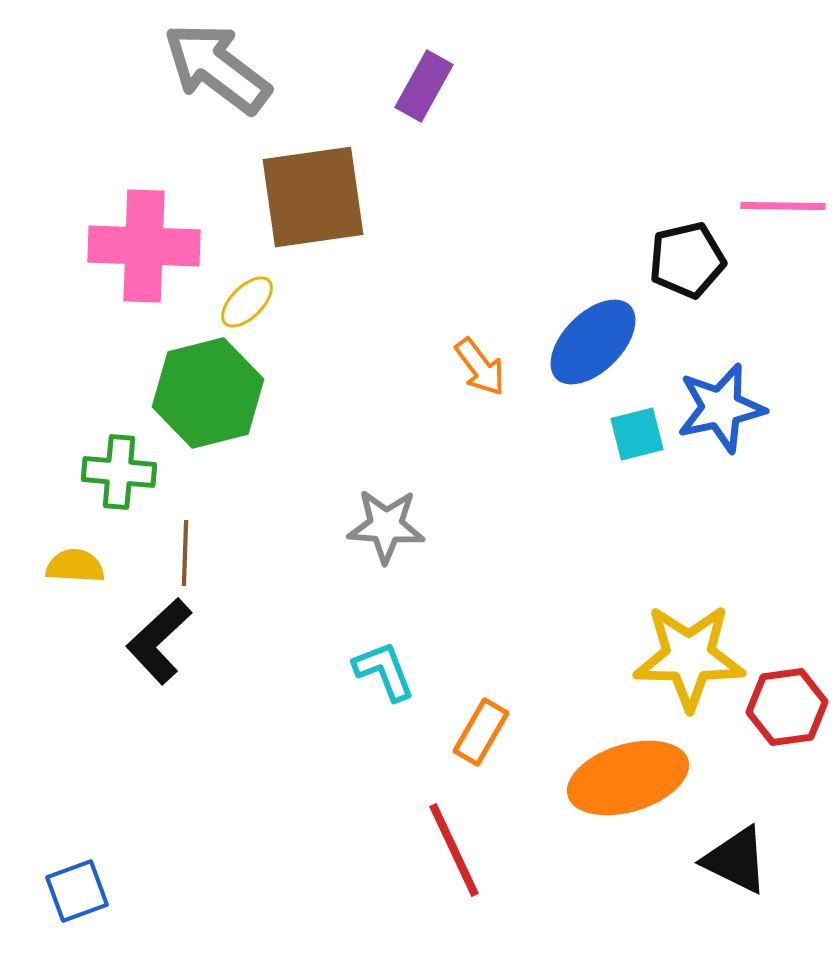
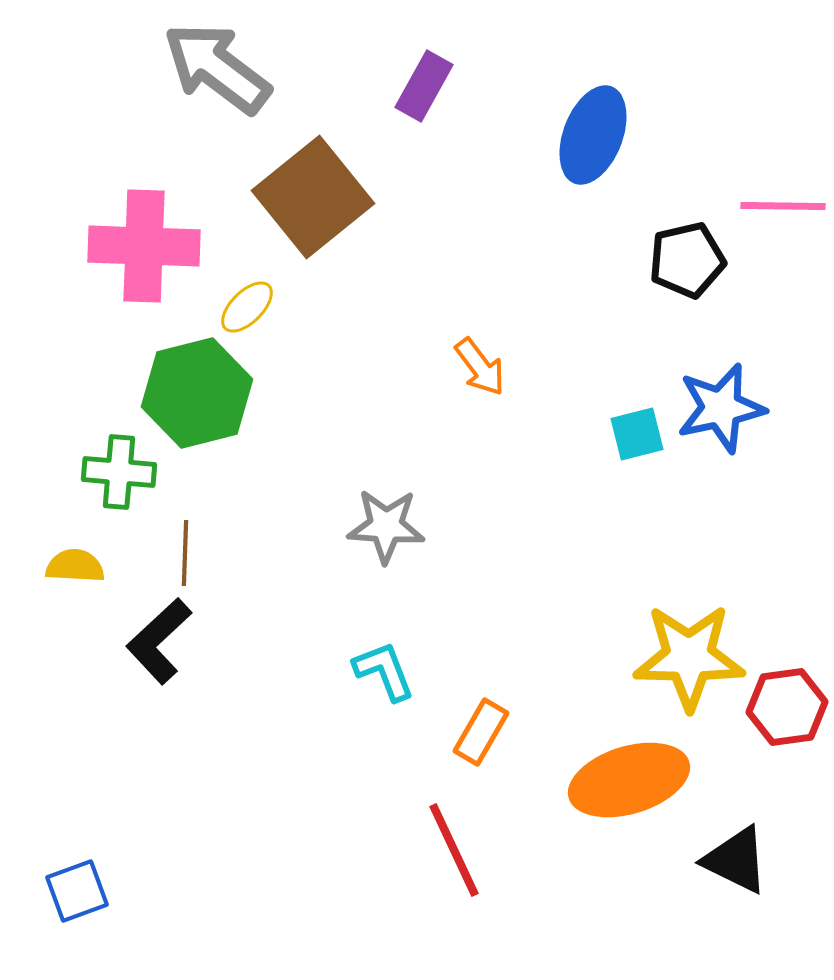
brown square: rotated 31 degrees counterclockwise
yellow ellipse: moved 5 px down
blue ellipse: moved 207 px up; rotated 24 degrees counterclockwise
green hexagon: moved 11 px left
orange ellipse: moved 1 px right, 2 px down
